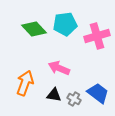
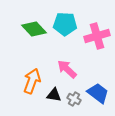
cyan pentagon: rotated 10 degrees clockwise
pink arrow: moved 8 px right, 1 px down; rotated 20 degrees clockwise
orange arrow: moved 7 px right, 2 px up
